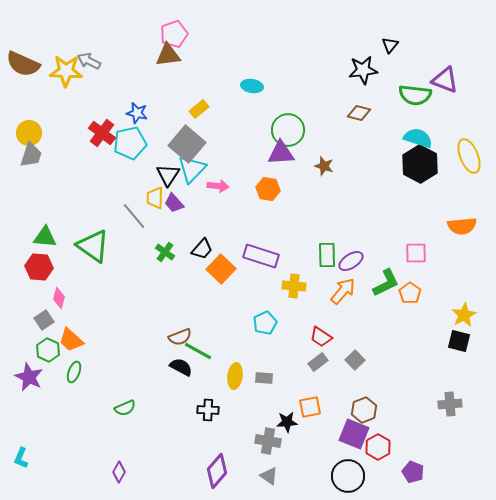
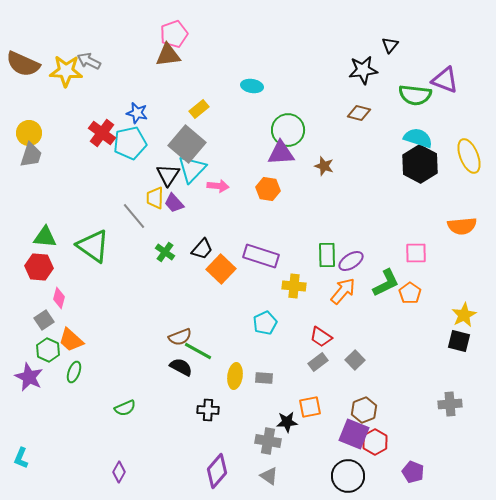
red hexagon at (378, 447): moved 3 px left, 5 px up
